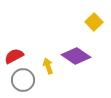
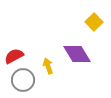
purple diamond: moved 1 px right, 2 px up; rotated 24 degrees clockwise
